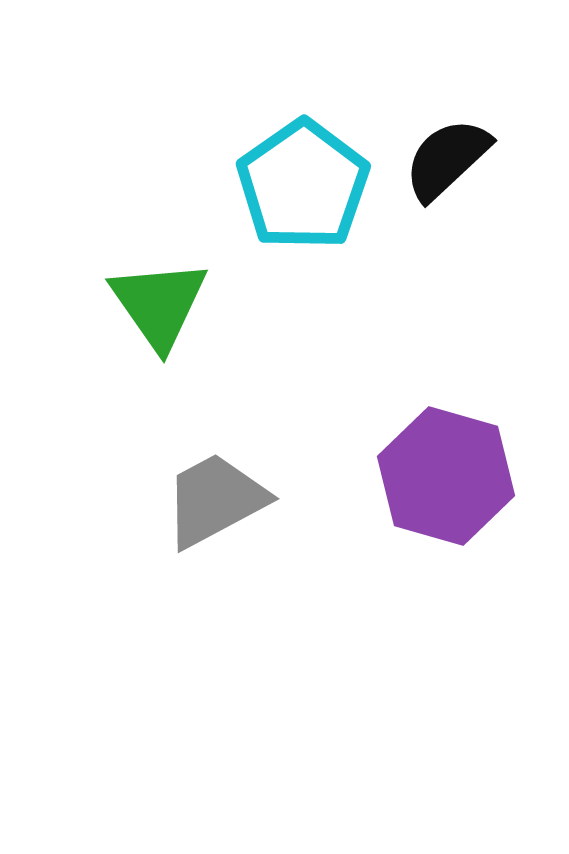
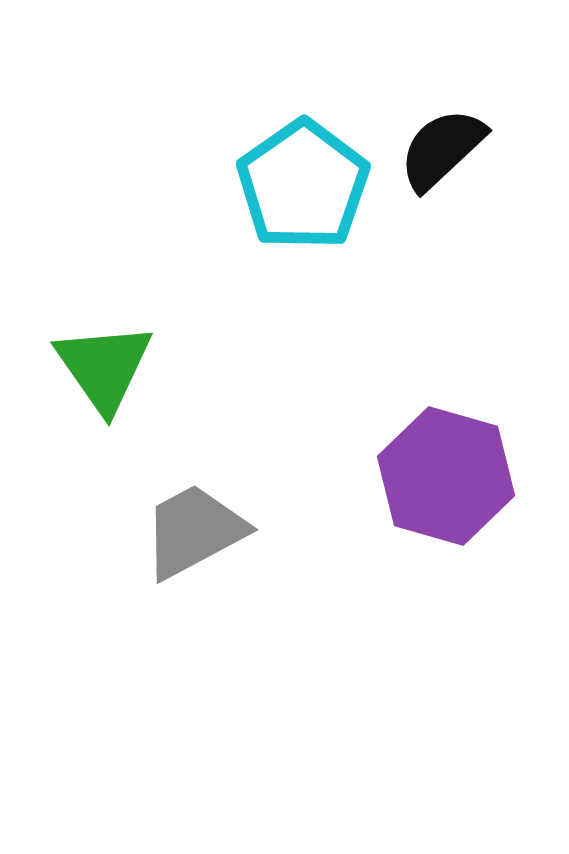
black semicircle: moved 5 px left, 10 px up
green triangle: moved 55 px left, 63 px down
gray trapezoid: moved 21 px left, 31 px down
